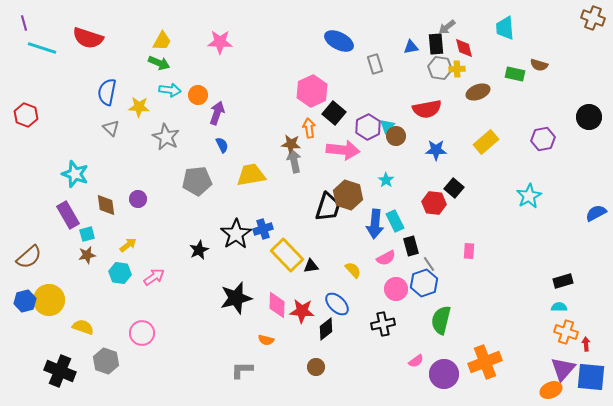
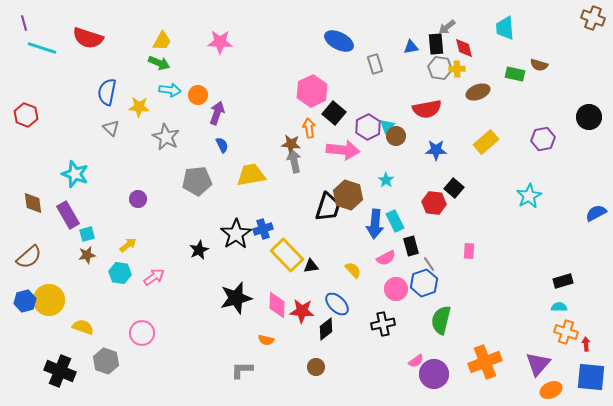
brown diamond at (106, 205): moved 73 px left, 2 px up
purple triangle at (563, 369): moved 25 px left, 5 px up
purple circle at (444, 374): moved 10 px left
